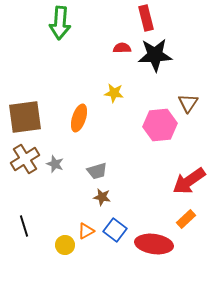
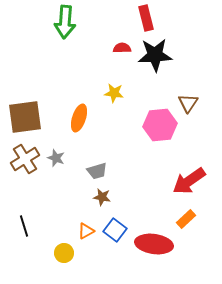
green arrow: moved 5 px right, 1 px up
gray star: moved 1 px right, 6 px up
yellow circle: moved 1 px left, 8 px down
